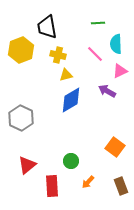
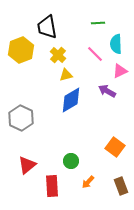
yellow cross: rotated 28 degrees clockwise
